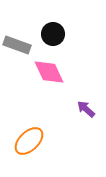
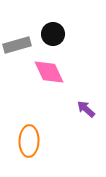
gray rectangle: rotated 36 degrees counterclockwise
orange ellipse: rotated 44 degrees counterclockwise
